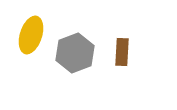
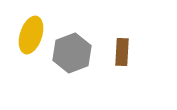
gray hexagon: moved 3 px left
